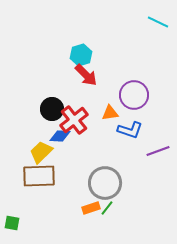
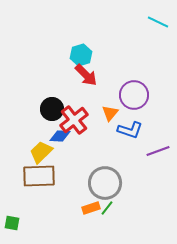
orange triangle: rotated 42 degrees counterclockwise
